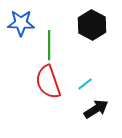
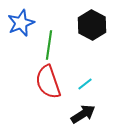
blue star: rotated 24 degrees counterclockwise
green line: rotated 8 degrees clockwise
black arrow: moved 13 px left, 5 px down
